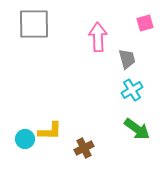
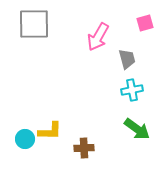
pink arrow: rotated 148 degrees counterclockwise
cyan cross: rotated 20 degrees clockwise
brown cross: rotated 24 degrees clockwise
